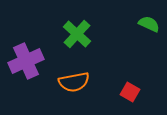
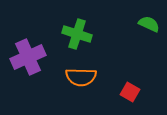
green cross: rotated 24 degrees counterclockwise
purple cross: moved 2 px right, 4 px up
orange semicircle: moved 7 px right, 5 px up; rotated 12 degrees clockwise
